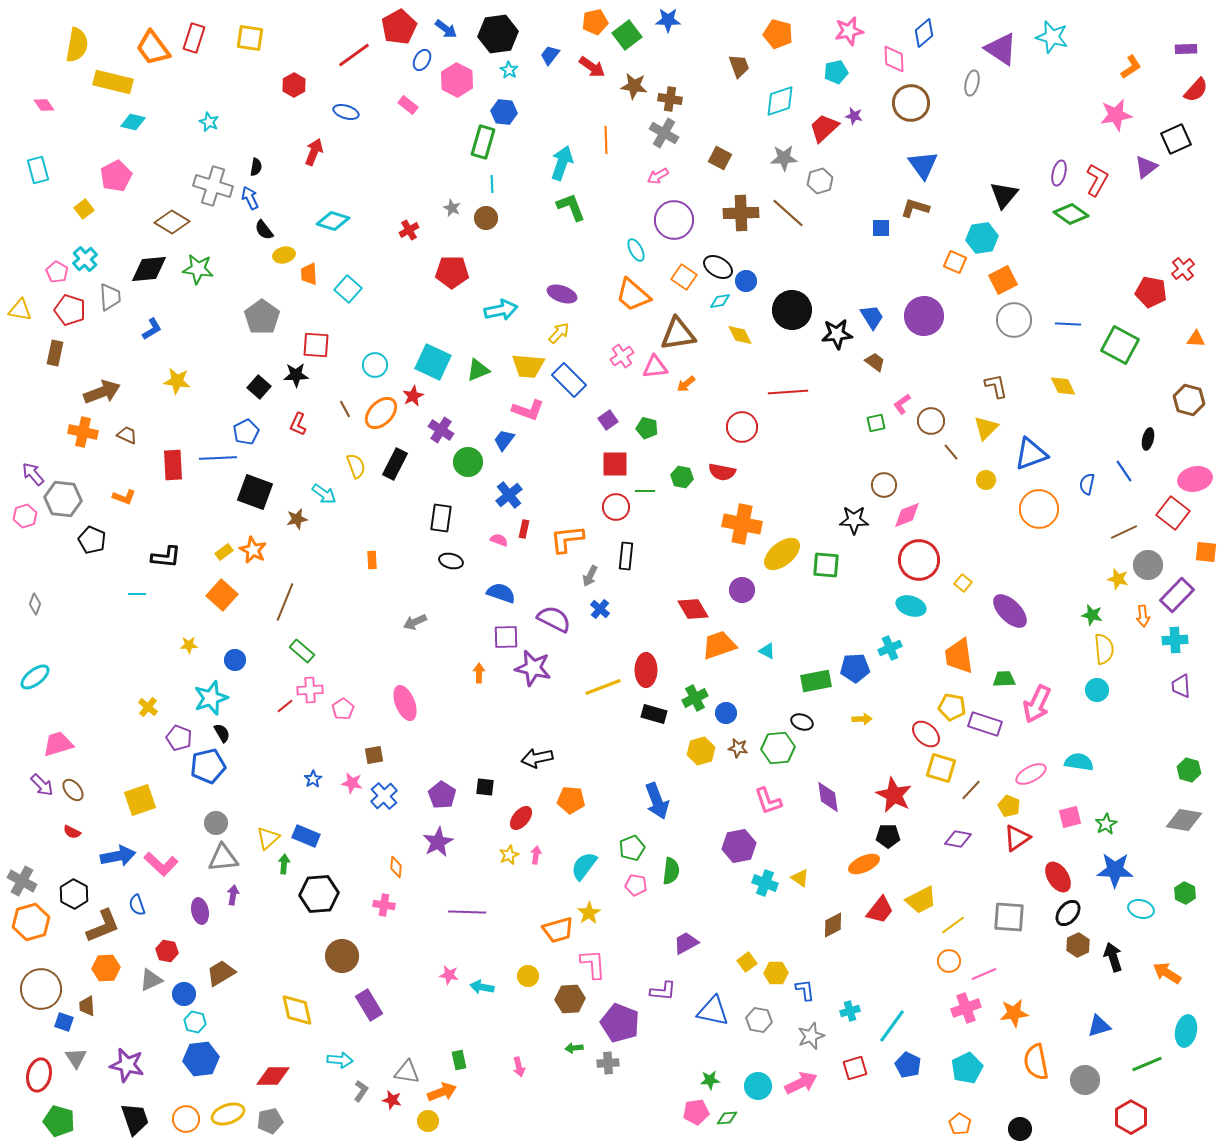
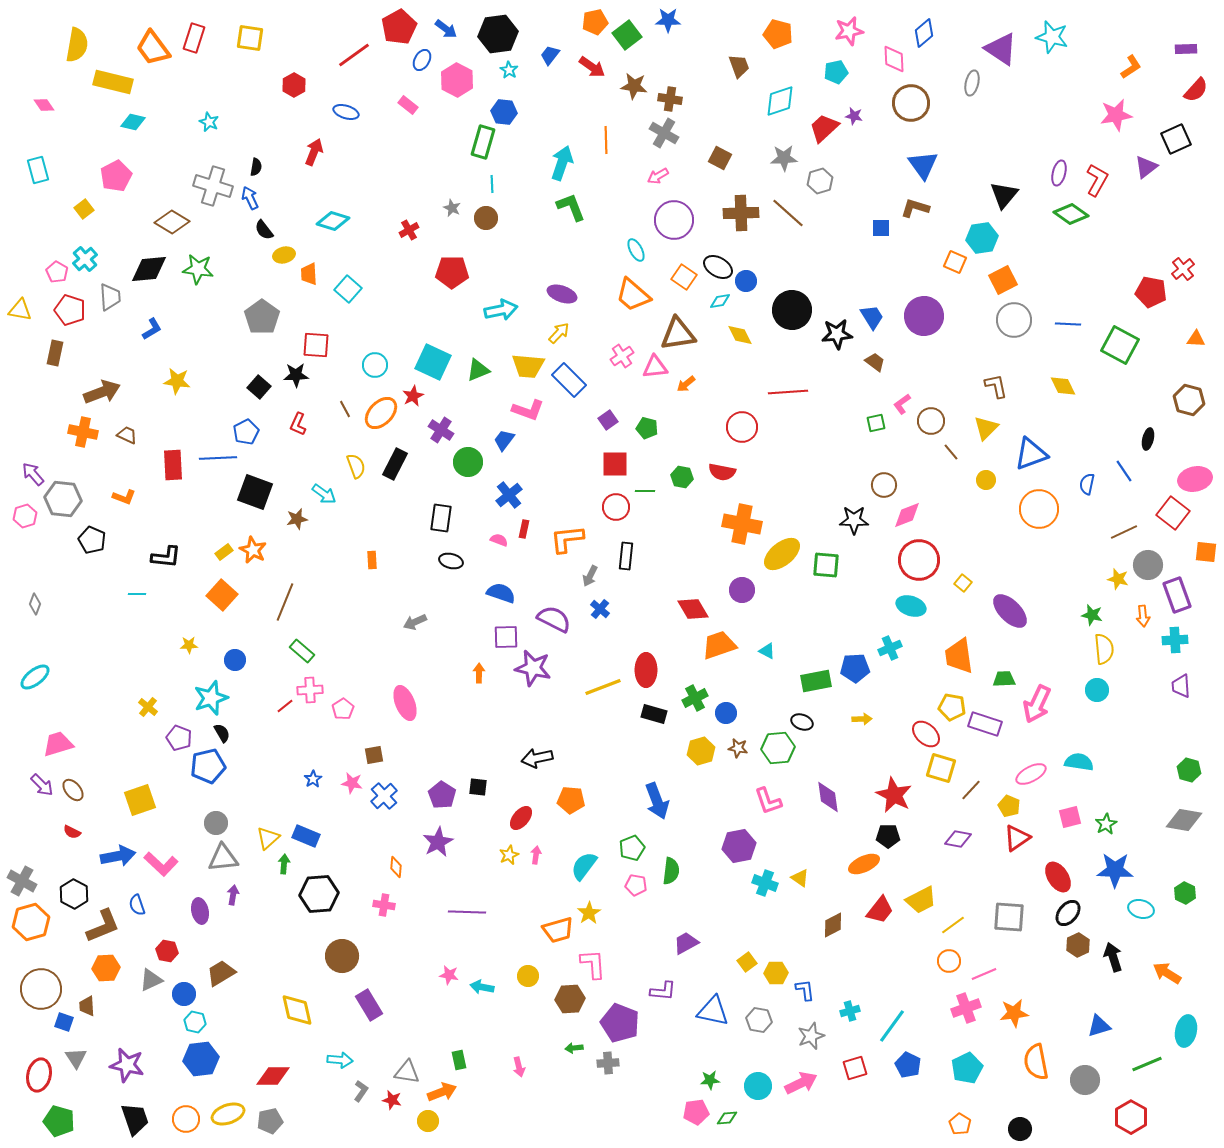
purple rectangle at (1177, 595): rotated 64 degrees counterclockwise
black square at (485, 787): moved 7 px left
